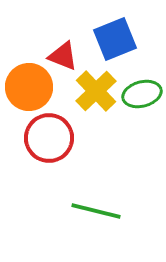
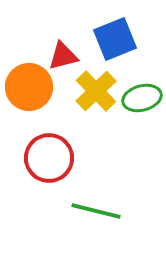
red triangle: rotated 36 degrees counterclockwise
green ellipse: moved 4 px down
red circle: moved 20 px down
